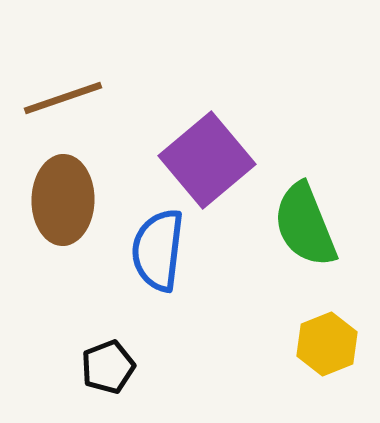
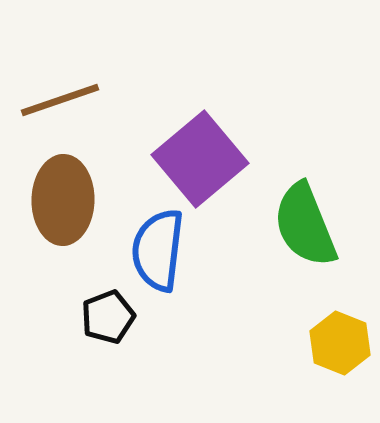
brown line: moved 3 px left, 2 px down
purple square: moved 7 px left, 1 px up
yellow hexagon: moved 13 px right, 1 px up; rotated 16 degrees counterclockwise
black pentagon: moved 50 px up
